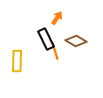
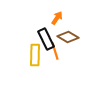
brown diamond: moved 8 px left, 4 px up
yellow rectangle: moved 18 px right, 6 px up
